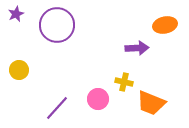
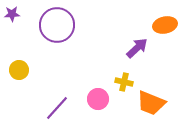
purple star: moved 4 px left; rotated 21 degrees clockwise
purple arrow: rotated 40 degrees counterclockwise
